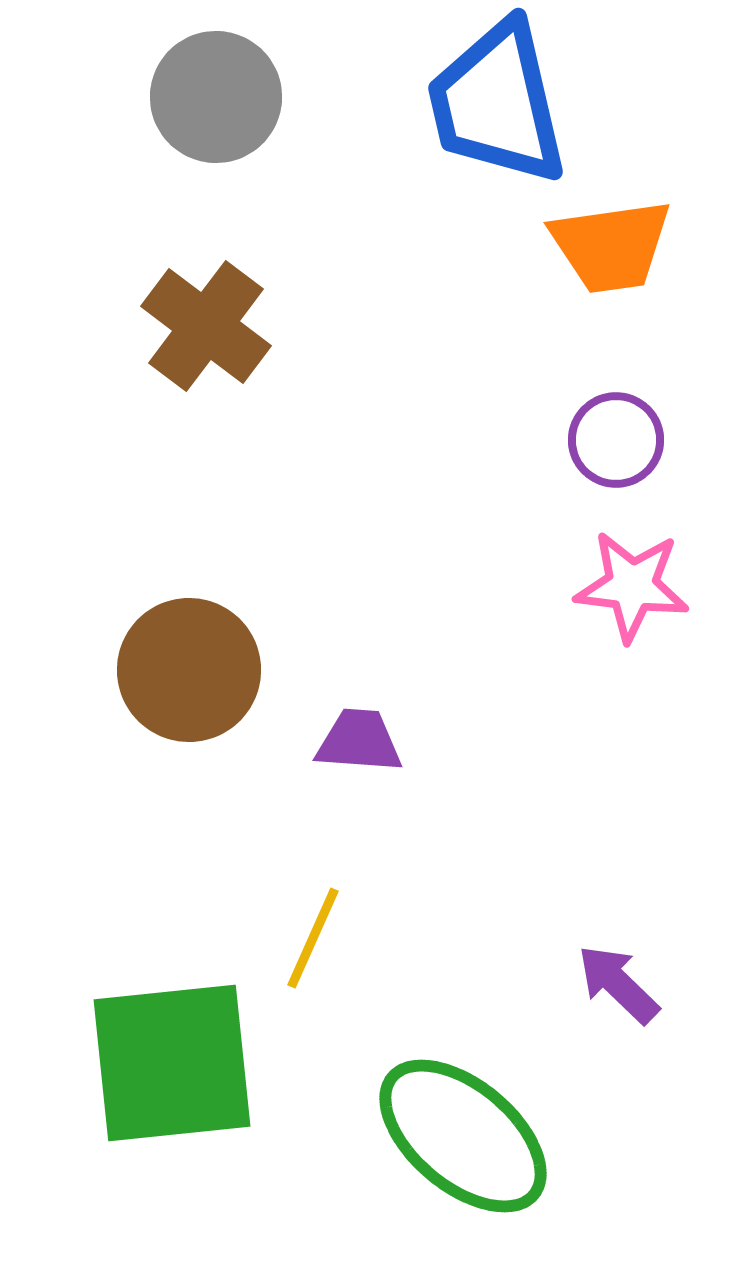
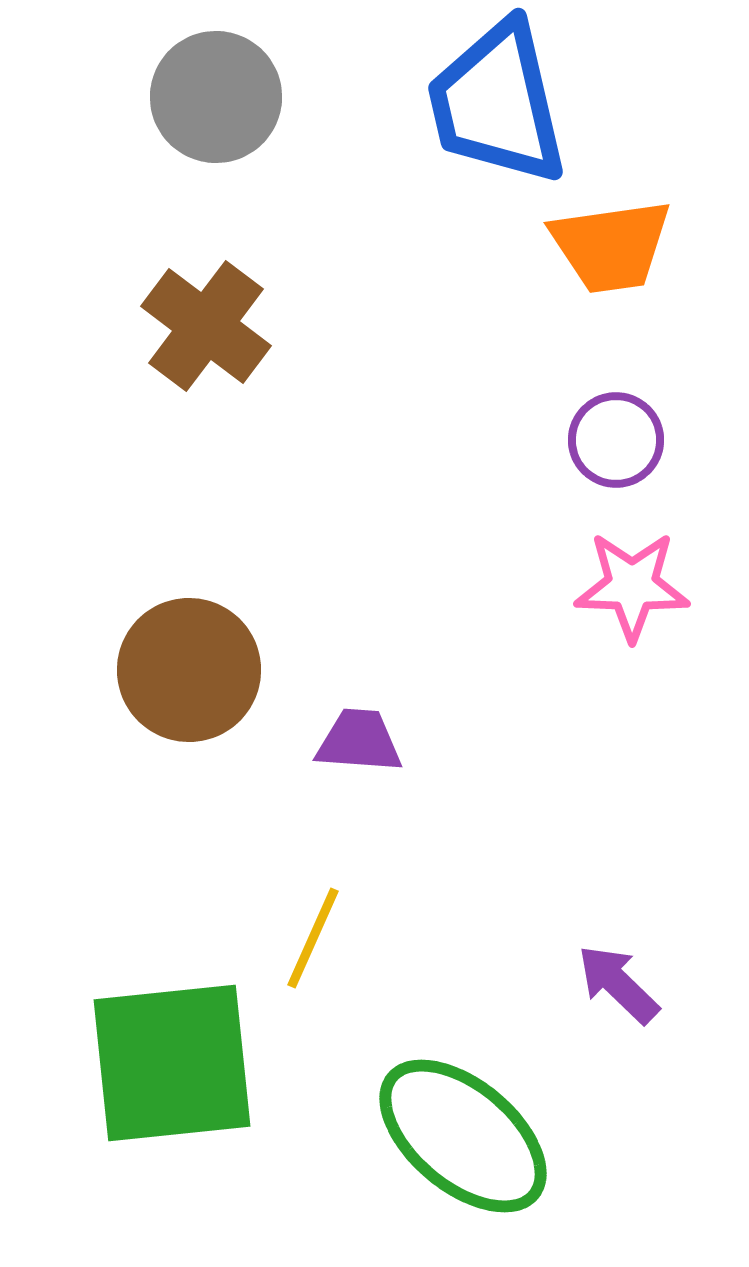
pink star: rotated 5 degrees counterclockwise
